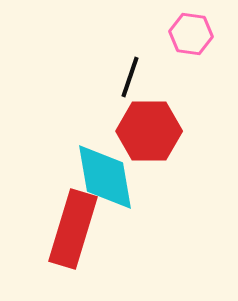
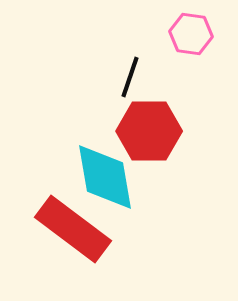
red rectangle: rotated 70 degrees counterclockwise
